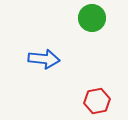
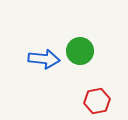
green circle: moved 12 px left, 33 px down
